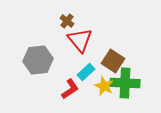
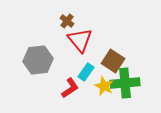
cyan rectangle: rotated 12 degrees counterclockwise
green cross: rotated 8 degrees counterclockwise
red L-shape: moved 1 px up
